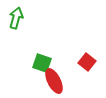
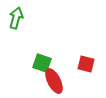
red square: moved 1 px left, 2 px down; rotated 24 degrees counterclockwise
